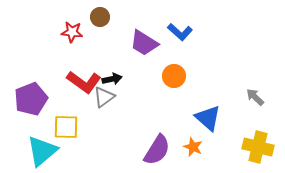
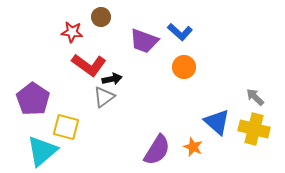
brown circle: moved 1 px right
purple trapezoid: moved 2 px up; rotated 12 degrees counterclockwise
orange circle: moved 10 px right, 9 px up
red L-shape: moved 5 px right, 17 px up
purple pentagon: moved 2 px right; rotated 16 degrees counterclockwise
blue triangle: moved 9 px right, 4 px down
yellow square: rotated 12 degrees clockwise
yellow cross: moved 4 px left, 18 px up
